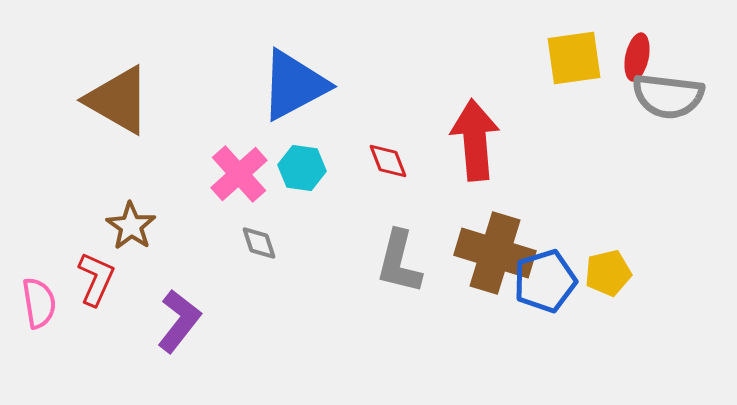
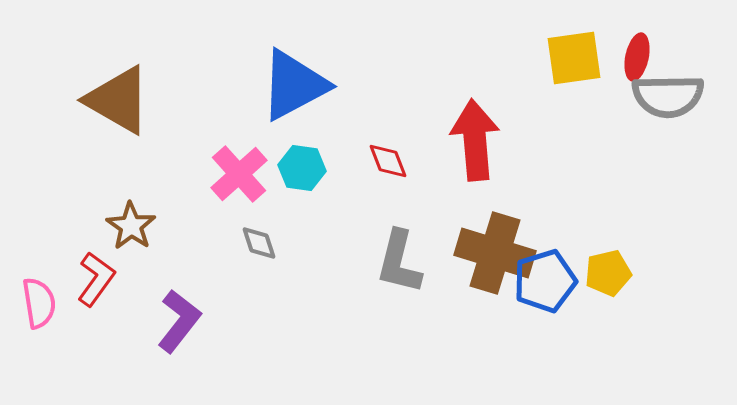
gray semicircle: rotated 8 degrees counterclockwise
red L-shape: rotated 12 degrees clockwise
